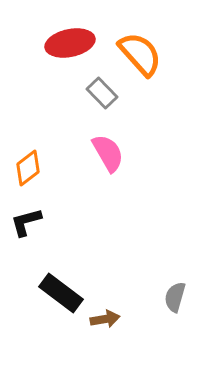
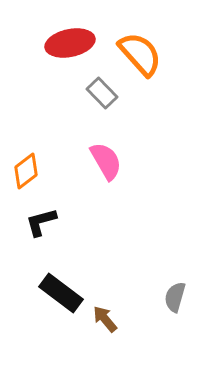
pink semicircle: moved 2 px left, 8 px down
orange diamond: moved 2 px left, 3 px down
black L-shape: moved 15 px right
brown arrow: rotated 120 degrees counterclockwise
